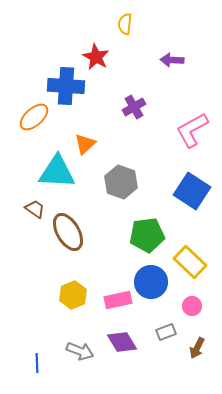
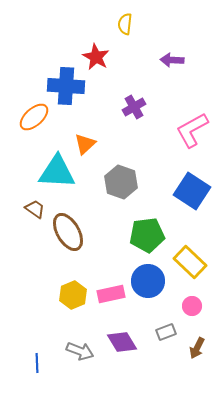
blue circle: moved 3 px left, 1 px up
pink rectangle: moved 7 px left, 6 px up
